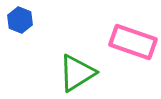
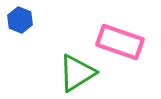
pink rectangle: moved 13 px left
